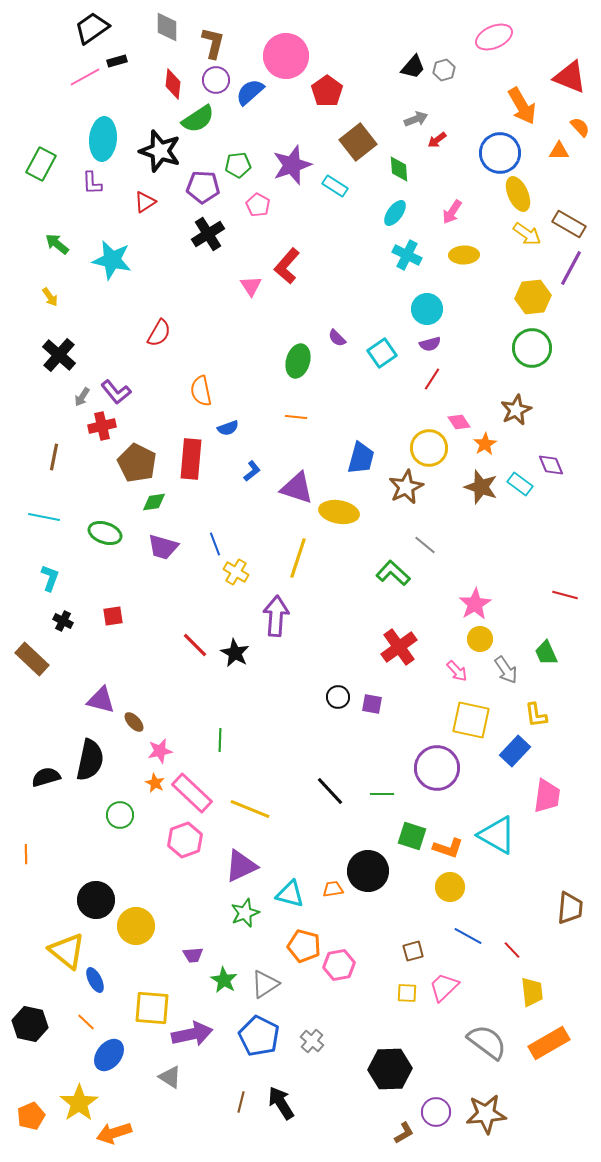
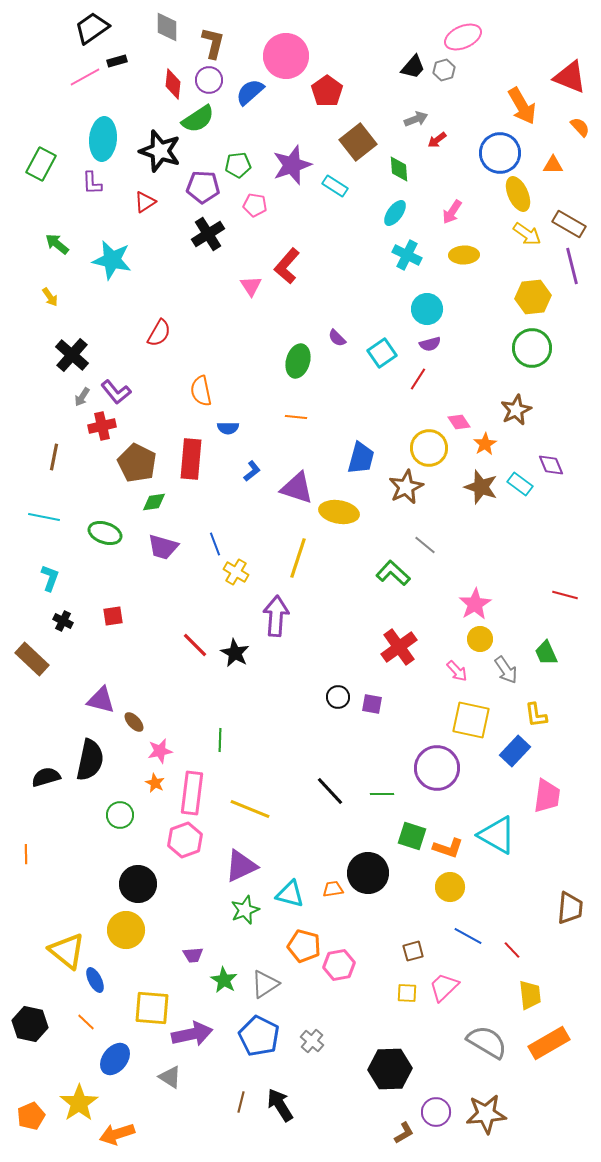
pink ellipse at (494, 37): moved 31 px left
purple circle at (216, 80): moved 7 px left
orange triangle at (559, 151): moved 6 px left, 14 px down
pink pentagon at (258, 205): moved 3 px left; rotated 20 degrees counterclockwise
purple line at (571, 268): moved 1 px right, 2 px up; rotated 42 degrees counterclockwise
black cross at (59, 355): moved 13 px right
red line at (432, 379): moved 14 px left
blue semicircle at (228, 428): rotated 20 degrees clockwise
pink rectangle at (192, 793): rotated 54 degrees clockwise
black circle at (368, 871): moved 2 px down
black circle at (96, 900): moved 42 px right, 16 px up
green star at (245, 913): moved 3 px up
yellow circle at (136, 926): moved 10 px left, 4 px down
yellow trapezoid at (532, 992): moved 2 px left, 3 px down
gray semicircle at (487, 1042): rotated 6 degrees counterclockwise
blue ellipse at (109, 1055): moved 6 px right, 4 px down
black arrow at (281, 1103): moved 1 px left, 2 px down
orange arrow at (114, 1133): moved 3 px right, 1 px down
